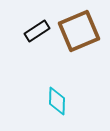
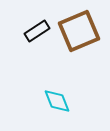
cyan diamond: rotated 24 degrees counterclockwise
